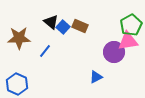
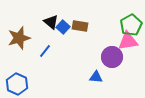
brown rectangle: rotated 14 degrees counterclockwise
brown star: rotated 15 degrees counterclockwise
purple circle: moved 2 px left, 5 px down
blue triangle: rotated 32 degrees clockwise
